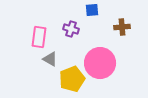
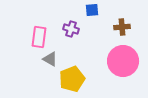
pink circle: moved 23 px right, 2 px up
